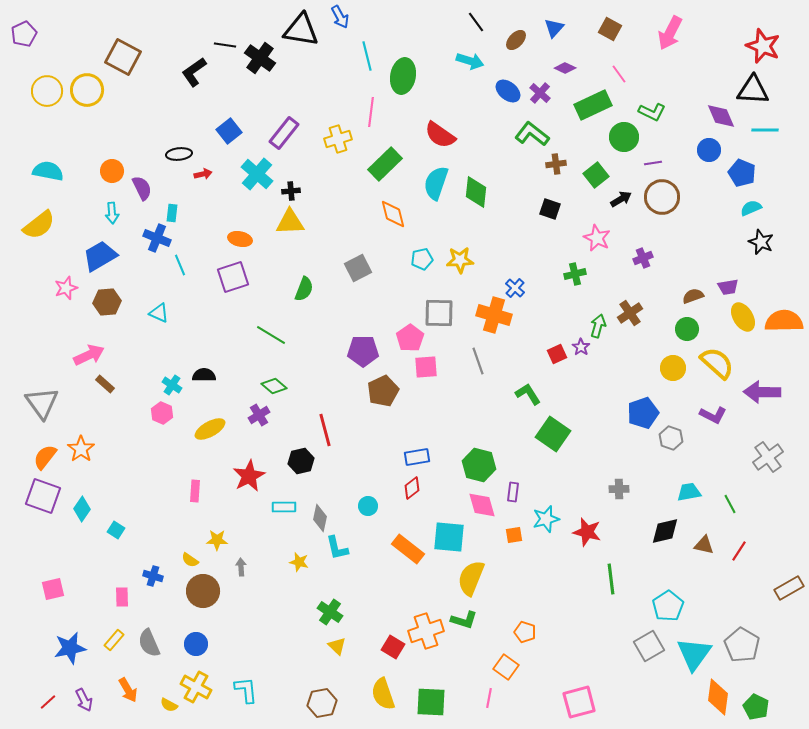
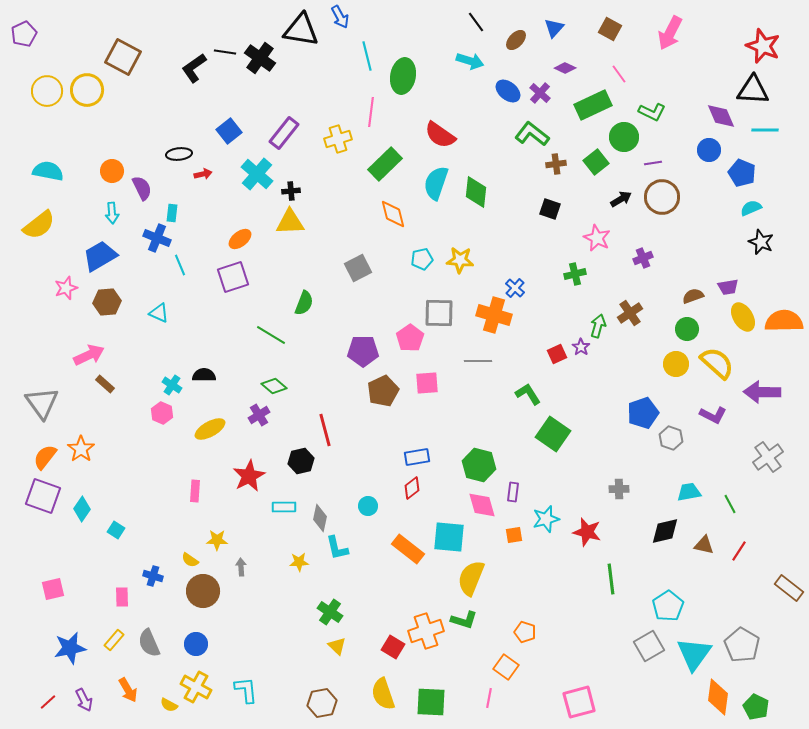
black line at (225, 45): moved 7 px down
black L-shape at (194, 72): moved 4 px up
green square at (596, 175): moved 13 px up
orange ellipse at (240, 239): rotated 50 degrees counterclockwise
yellow star at (460, 260): rotated 8 degrees clockwise
green semicircle at (304, 289): moved 14 px down
gray line at (478, 361): rotated 72 degrees counterclockwise
pink square at (426, 367): moved 1 px right, 16 px down
yellow circle at (673, 368): moved 3 px right, 4 px up
yellow star at (299, 562): rotated 18 degrees counterclockwise
brown rectangle at (789, 588): rotated 68 degrees clockwise
